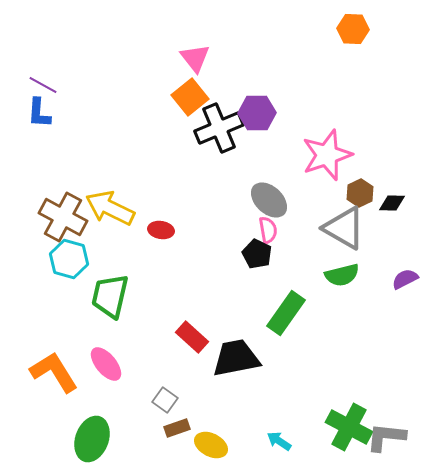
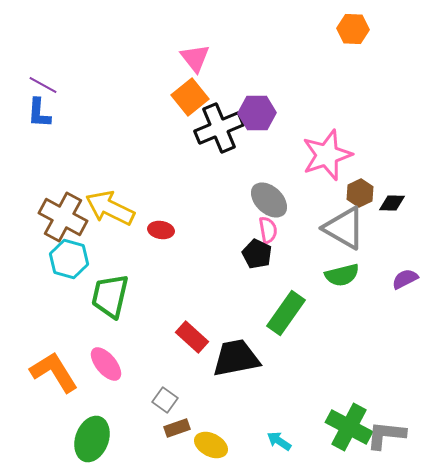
gray L-shape: moved 2 px up
